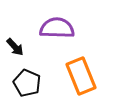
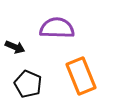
black arrow: rotated 24 degrees counterclockwise
black pentagon: moved 1 px right, 1 px down
